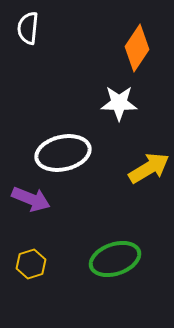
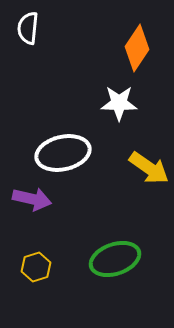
yellow arrow: rotated 66 degrees clockwise
purple arrow: moved 1 px right; rotated 9 degrees counterclockwise
yellow hexagon: moved 5 px right, 3 px down
